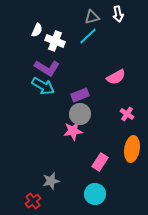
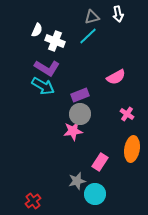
gray star: moved 26 px right
